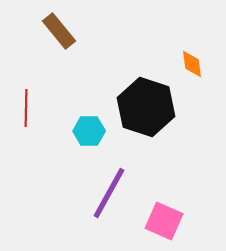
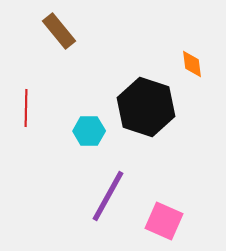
purple line: moved 1 px left, 3 px down
